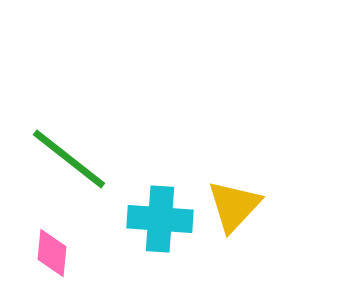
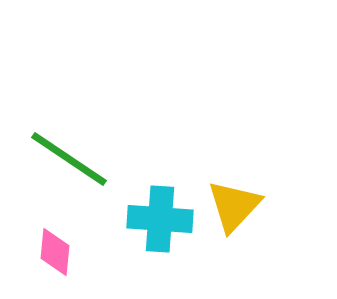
green line: rotated 4 degrees counterclockwise
pink diamond: moved 3 px right, 1 px up
